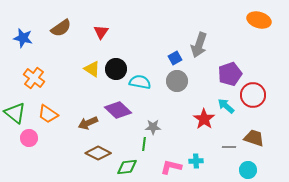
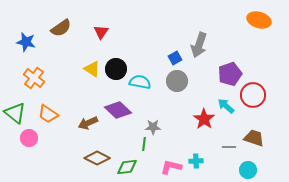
blue star: moved 3 px right, 4 px down
brown diamond: moved 1 px left, 5 px down
